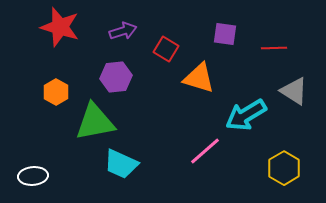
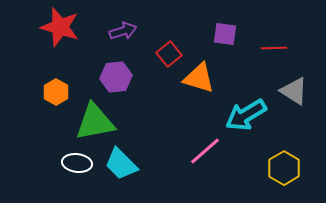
red square: moved 3 px right, 5 px down; rotated 20 degrees clockwise
cyan trapezoid: rotated 21 degrees clockwise
white ellipse: moved 44 px right, 13 px up; rotated 12 degrees clockwise
